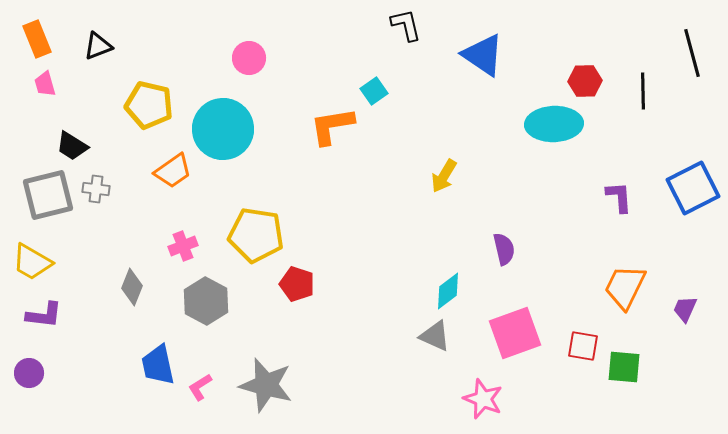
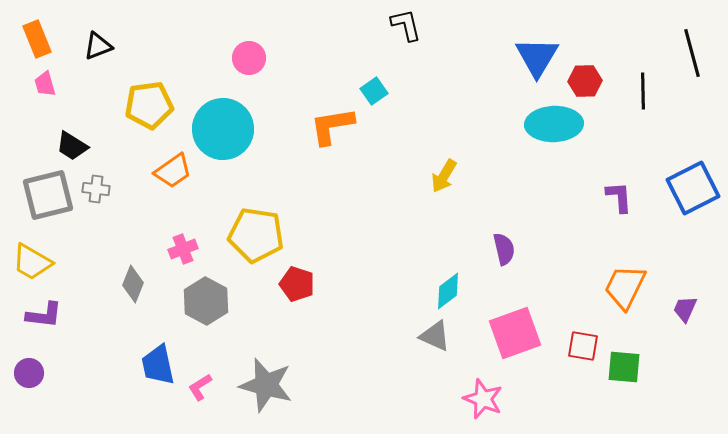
blue triangle at (483, 55): moved 54 px right, 2 px down; rotated 27 degrees clockwise
yellow pentagon at (149, 105): rotated 21 degrees counterclockwise
pink cross at (183, 246): moved 3 px down
gray diamond at (132, 287): moved 1 px right, 3 px up
